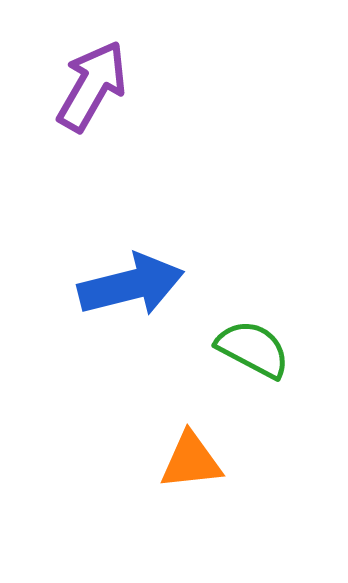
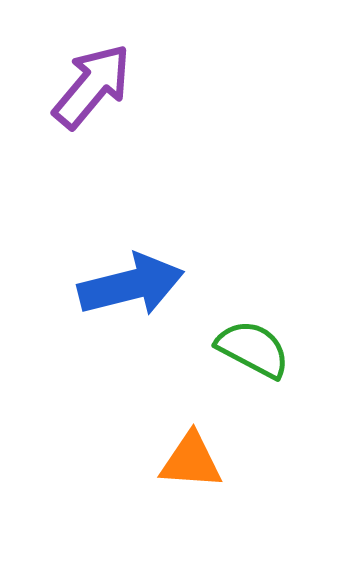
purple arrow: rotated 10 degrees clockwise
orange triangle: rotated 10 degrees clockwise
